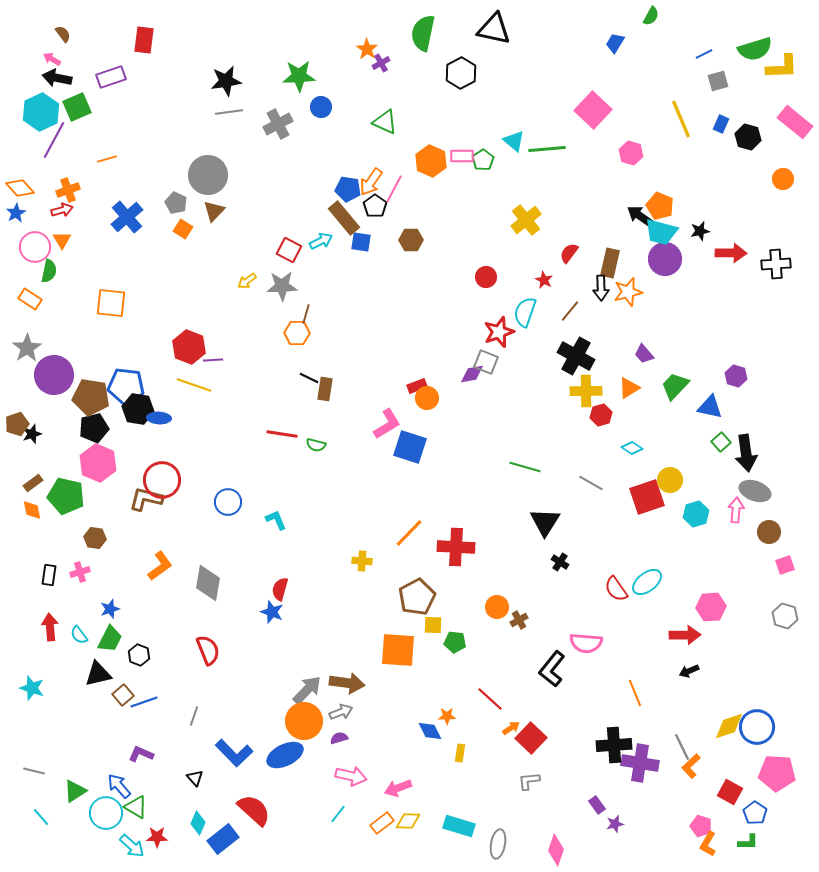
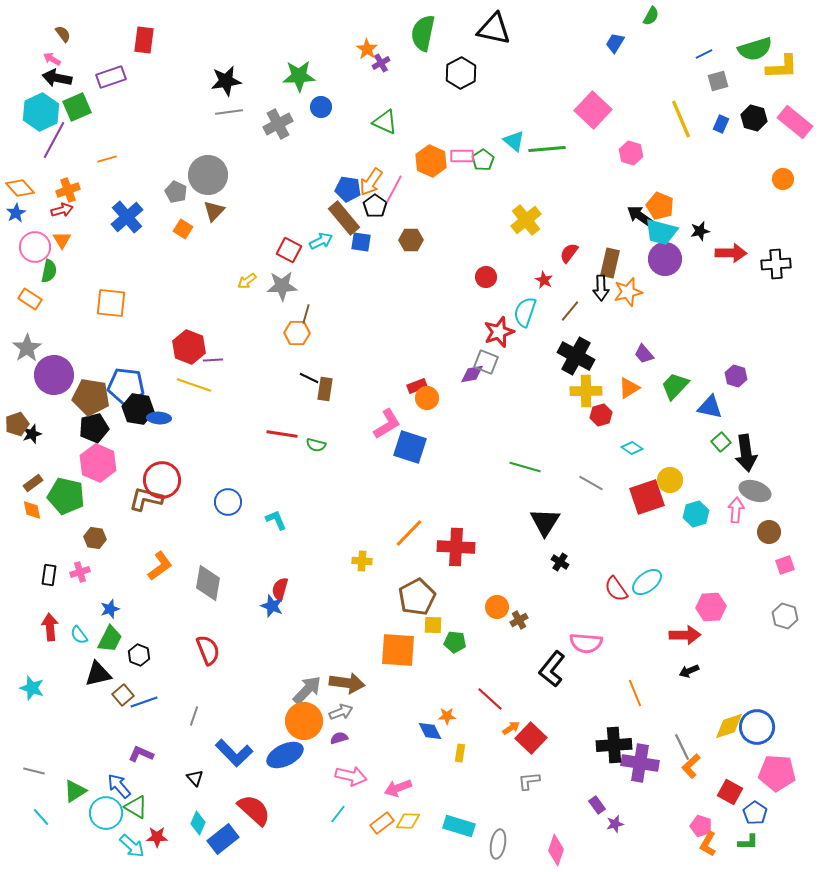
black hexagon at (748, 137): moved 6 px right, 19 px up
gray pentagon at (176, 203): moved 11 px up
blue star at (272, 612): moved 6 px up
